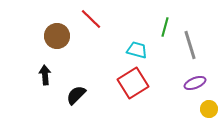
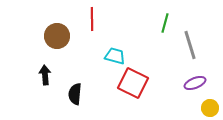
red line: moved 1 px right; rotated 45 degrees clockwise
green line: moved 4 px up
cyan trapezoid: moved 22 px left, 6 px down
red square: rotated 32 degrees counterclockwise
black semicircle: moved 1 px left, 1 px up; rotated 40 degrees counterclockwise
yellow circle: moved 1 px right, 1 px up
